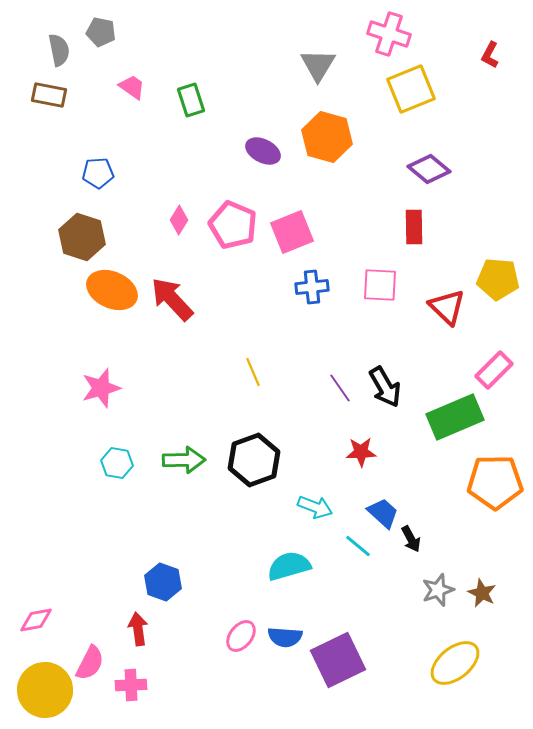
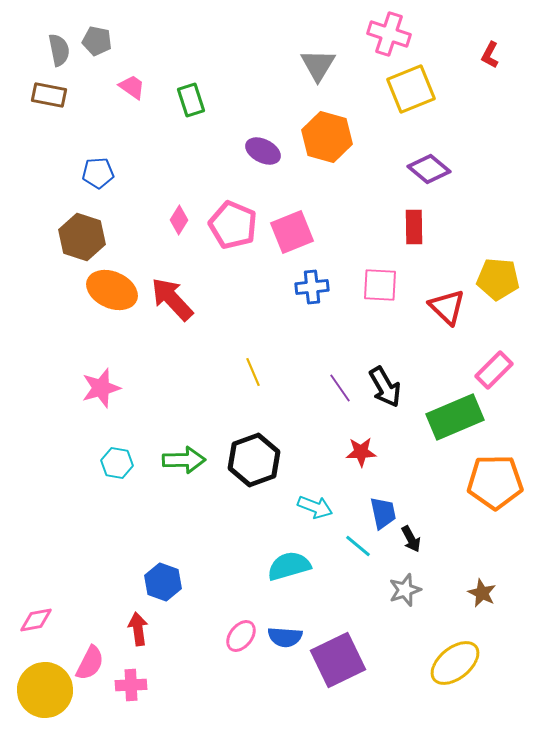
gray pentagon at (101, 32): moved 4 px left, 9 px down
blue trapezoid at (383, 513): rotated 36 degrees clockwise
gray star at (438, 590): moved 33 px left
